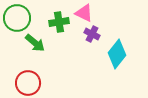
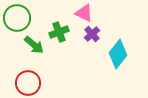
green cross: moved 10 px down; rotated 12 degrees counterclockwise
purple cross: rotated 21 degrees clockwise
green arrow: moved 1 px left, 2 px down
cyan diamond: moved 1 px right
